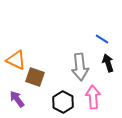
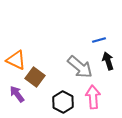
blue line: moved 3 px left, 1 px down; rotated 48 degrees counterclockwise
black arrow: moved 2 px up
gray arrow: rotated 44 degrees counterclockwise
brown square: rotated 18 degrees clockwise
purple arrow: moved 5 px up
